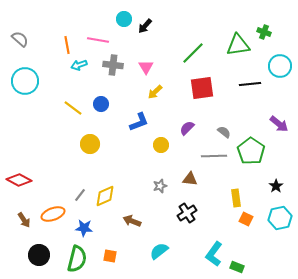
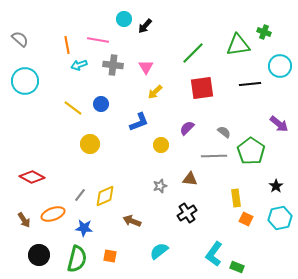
red diamond at (19, 180): moved 13 px right, 3 px up
